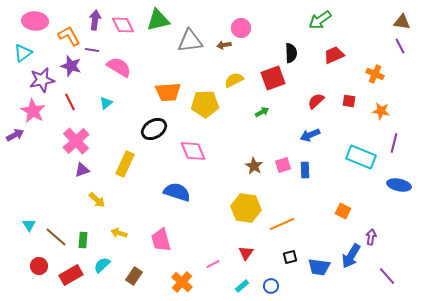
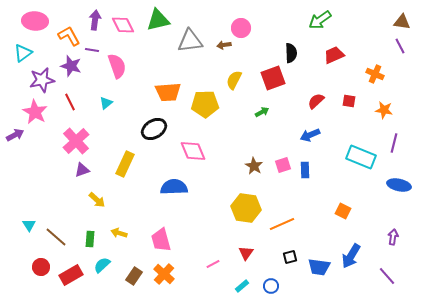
pink semicircle at (119, 67): moved 2 px left, 1 px up; rotated 40 degrees clockwise
yellow semicircle at (234, 80): rotated 36 degrees counterclockwise
pink star at (33, 111): moved 2 px right, 1 px down
orange star at (381, 111): moved 3 px right, 1 px up
blue semicircle at (177, 192): moved 3 px left, 5 px up; rotated 20 degrees counterclockwise
purple arrow at (371, 237): moved 22 px right
green rectangle at (83, 240): moved 7 px right, 1 px up
red circle at (39, 266): moved 2 px right, 1 px down
orange cross at (182, 282): moved 18 px left, 8 px up
